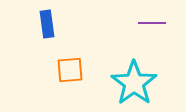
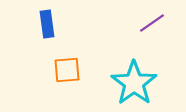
purple line: rotated 36 degrees counterclockwise
orange square: moved 3 px left
